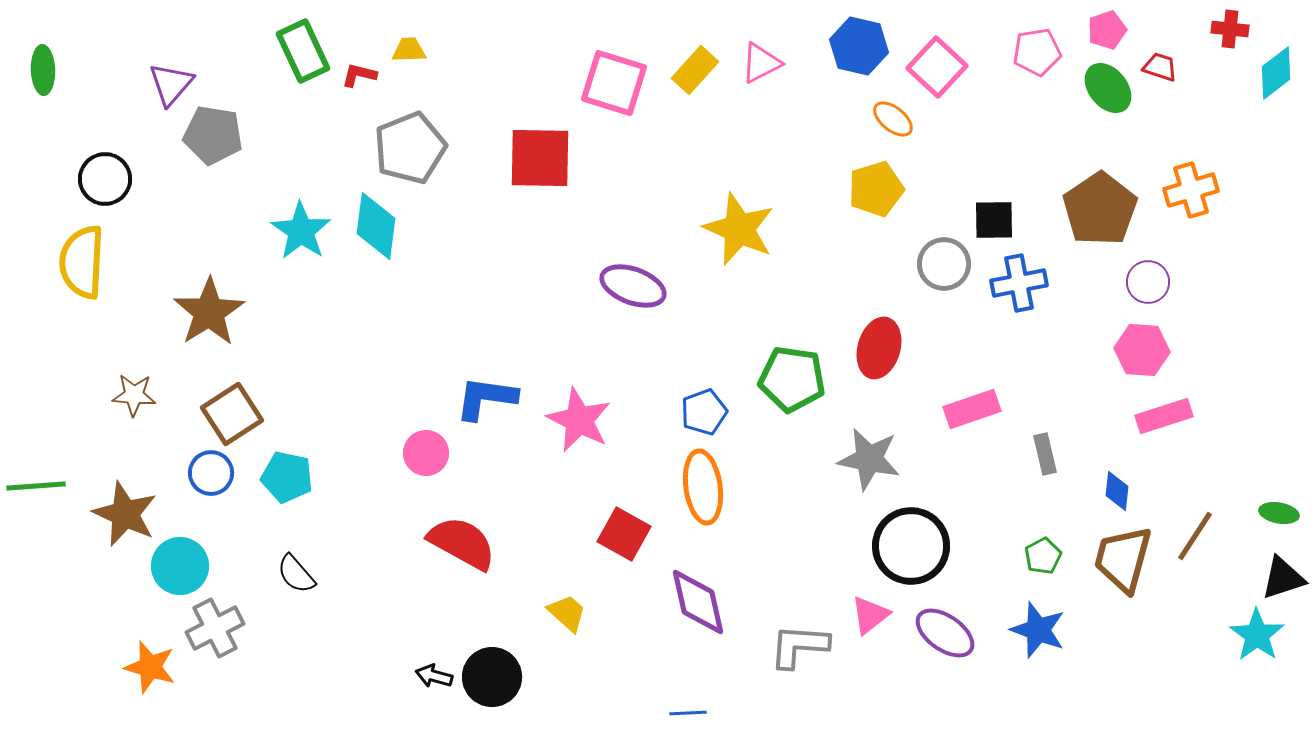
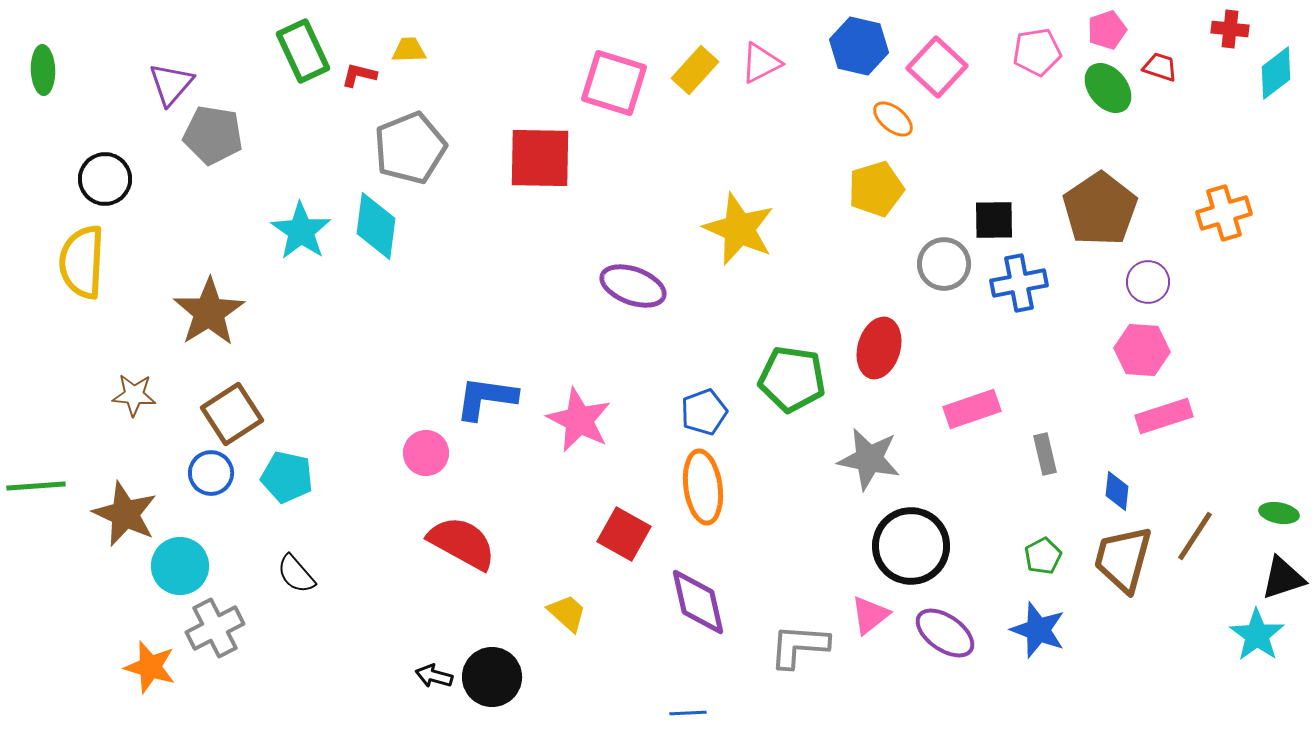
orange cross at (1191, 190): moved 33 px right, 23 px down
